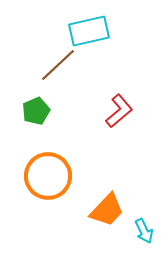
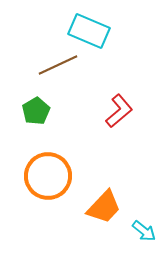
cyan rectangle: rotated 36 degrees clockwise
brown line: rotated 18 degrees clockwise
green pentagon: rotated 8 degrees counterclockwise
orange trapezoid: moved 3 px left, 3 px up
cyan arrow: rotated 25 degrees counterclockwise
